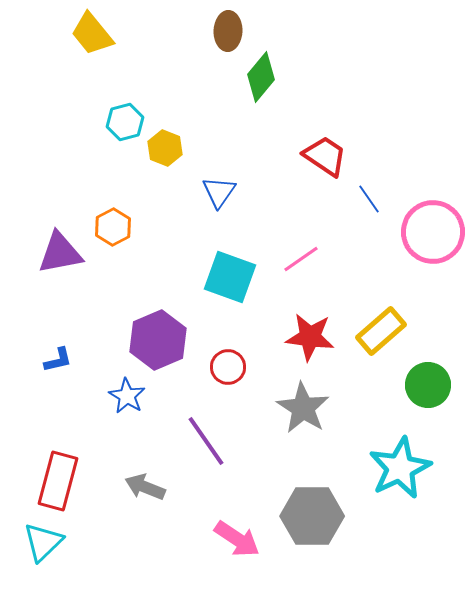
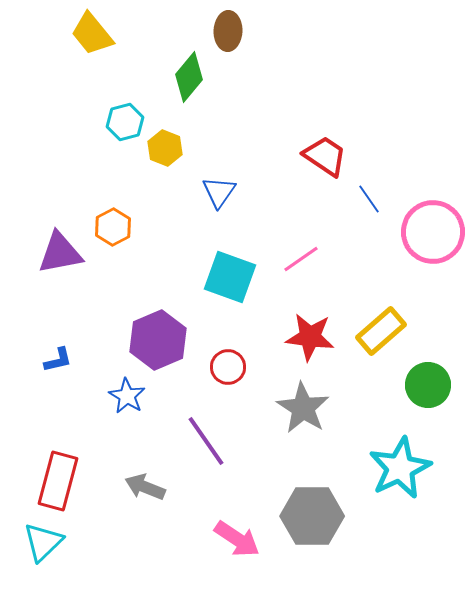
green diamond: moved 72 px left
